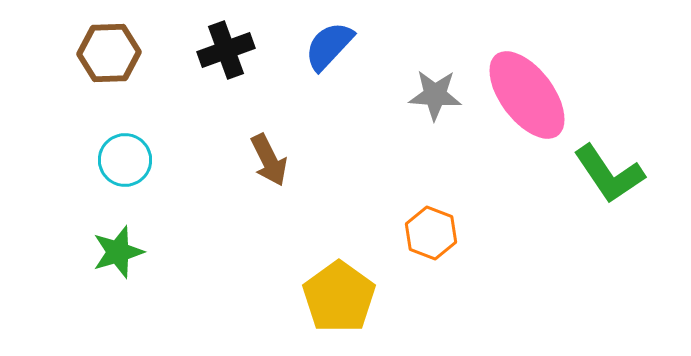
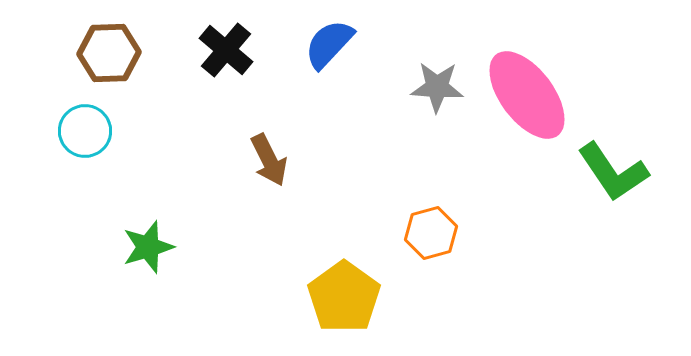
blue semicircle: moved 2 px up
black cross: rotated 30 degrees counterclockwise
gray star: moved 2 px right, 8 px up
cyan circle: moved 40 px left, 29 px up
green L-shape: moved 4 px right, 2 px up
orange hexagon: rotated 24 degrees clockwise
green star: moved 30 px right, 5 px up
yellow pentagon: moved 5 px right
